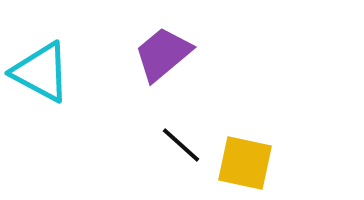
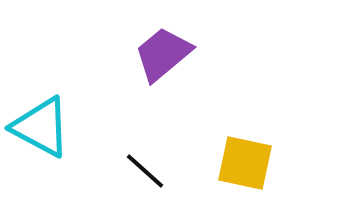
cyan triangle: moved 55 px down
black line: moved 36 px left, 26 px down
